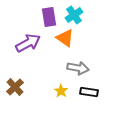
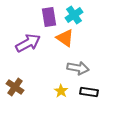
brown cross: rotated 12 degrees counterclockwise
